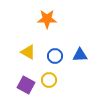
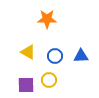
blue triangle: moved 1 px right, 1 px down
purple square: rotated 30 degrees counterclockwise
